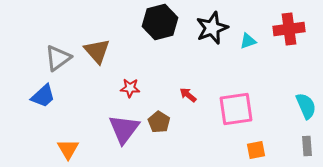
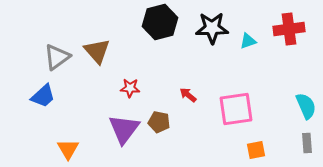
black star: rotated 20 degrees clockwise
gray triangle: moved 1 px left, 1 px up
brown pentagon: rotated 20 degrees counterclockwise
gray rectangle: moved 3 px up
